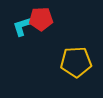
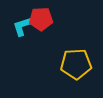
yellow pentagon: moved 2 px down
